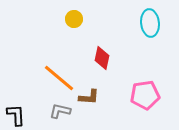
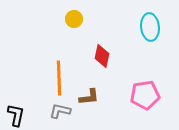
cyan ellipse: moved 4 px down
red diamond: moved 2 px up
orange line: rotated 48 degrees clockwise
brown L-shape: rotated 10 degrees counterclockwise
black L-shape: rotated 15 degrees clockwise
